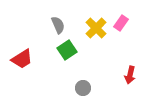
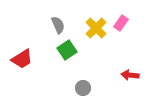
red arrow: rotated 84 degrees clockwise
